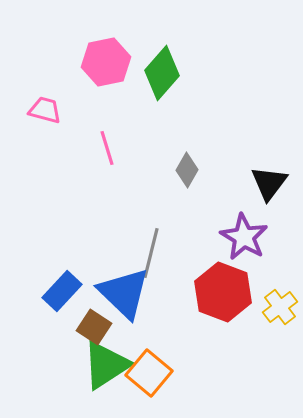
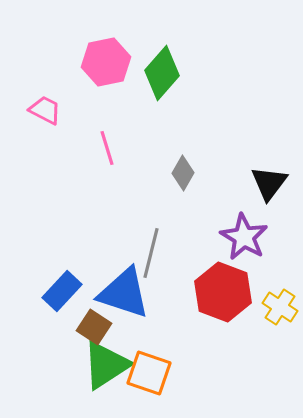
pink trapezoid: rotated 12 degrees clockwise
gray diamond: moved 4 px left, 3 px down
blue triangle: rotated 26 degrees counterclockwise
yellow cross: rotated 20 degrees counterclockwise
orange square: rotated 21 degrees counterclockwise
